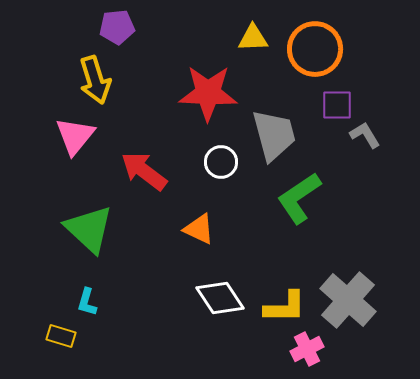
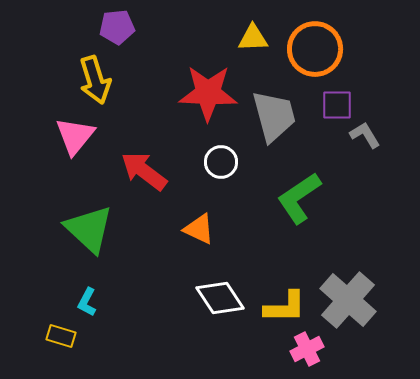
gray trapezoid: moved 19 px up
cyan L-shape: rotated 12 degrees clockwise
